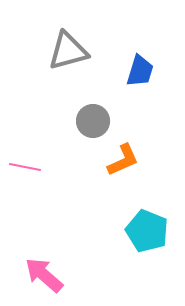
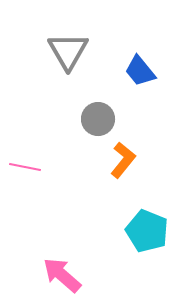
gray triangle: rotated 45 degrees counterclockwise
blue trapezoid: rotated 124 degrees clockwise
gray circle: moved 5 px right, 2 px up
orange L-shape: rotated 27 degrees counterclockwise
pink arrow: moved 18 px right
